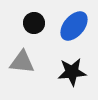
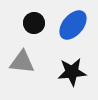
blue ellipse: moved 1 px left, 1 px up
